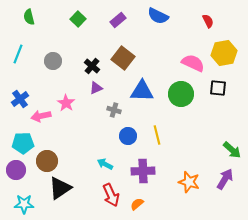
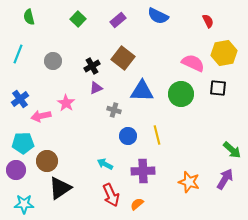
black cross: rotated 21 degrees clockwise
